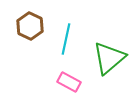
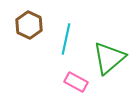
brown hexagon: moved 1 px left, 1 px up
pink rectangle: moved 7 px right
